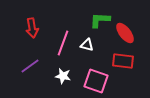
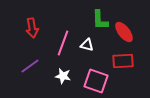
green L-shape: rotated 95 degrees counterclockwise
red ellipse: moved 1 px left, 1 px up
red rectangle: rotated 10 degrees counterclockwise
